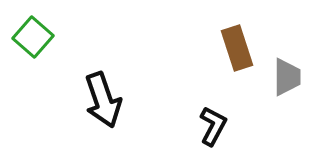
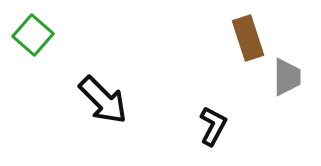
green square: moved 2 px up
brown rectangle: moved 11 px right, 10 px up
black arrow: rotated 26 degrees counterclockwise
